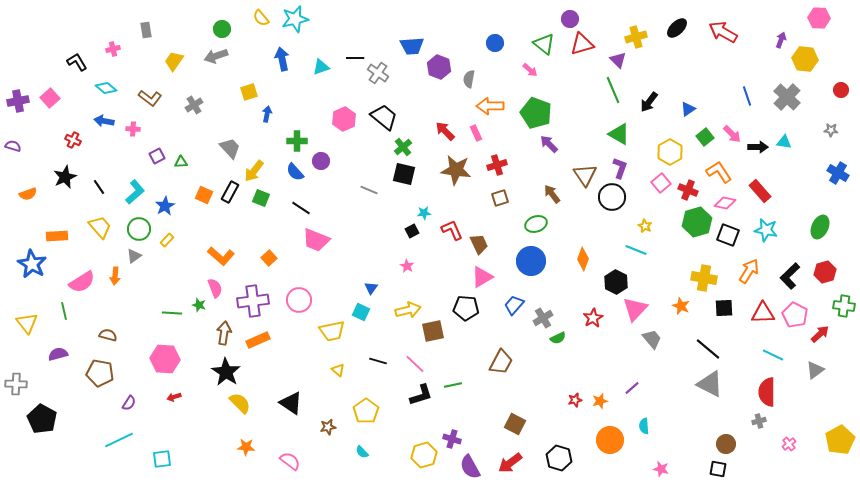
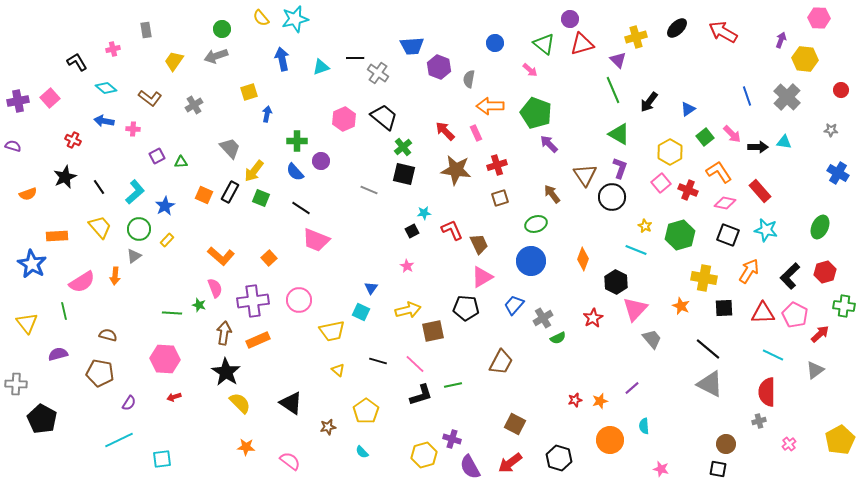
green hexagon at (697, 222): moved 17 px left, 13 px down
